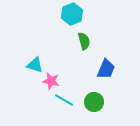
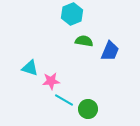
green semicircle: rotated 66 degrees counterclockwise
cyan triangle: moved 5 px left, 3 px down
blue trapezoid: moved 4 px right, 18 px up
pink star: rotated 18 degrees counterclockwise
green circle: moved 6 px left, 7 px down
